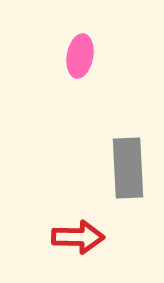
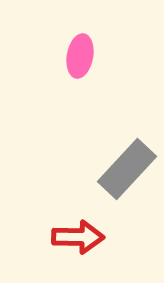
gray rectangle: moved 1 px left, 1 px down; rotated 46 degrees clockwise
